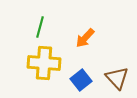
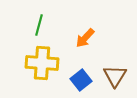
green line: moved 1 px left, 2 px up
yellow cross: moved 2 px left
brown triangle: moved 2 px left, 2 px up; rotated 15 degrees clockwise
